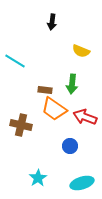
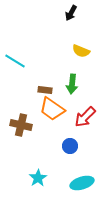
black arrow: moved 19 px right, 9 px up; rotated 21 degrees clockwise
orange trapezoid: moved 2 px left
red arrow: rotated 65 degrees counterclockwise
